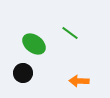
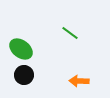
green ellipse: moved 13 px left, 5 px down
black circle: moved 1 px right, 2 px down
